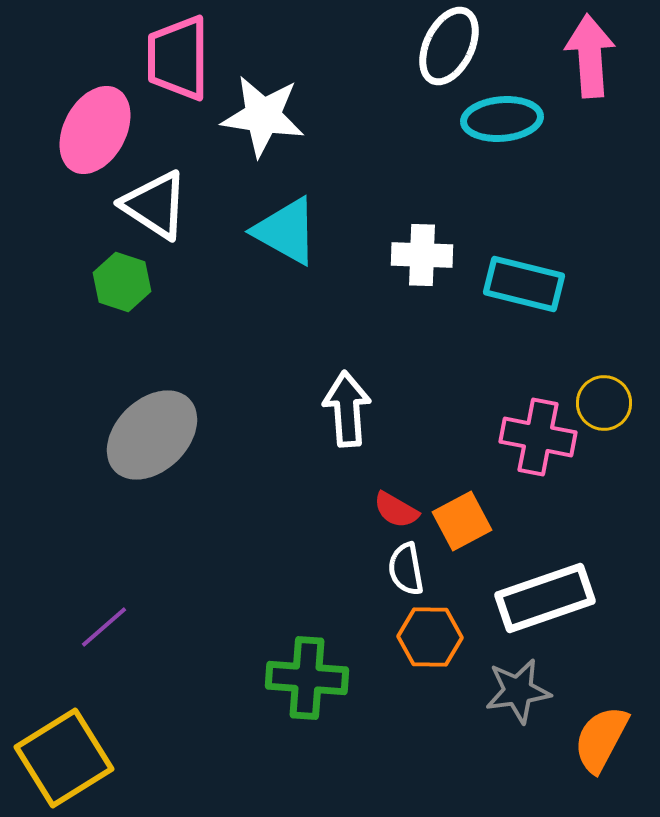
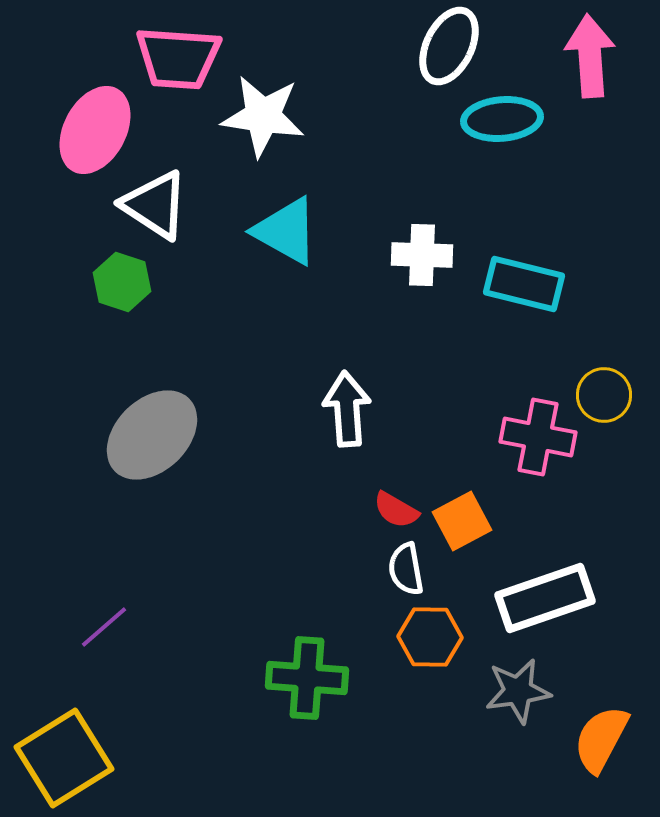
pink trapezoid: rotated 86 degrees counterclockwise
yellow circle: moved 8 px up
